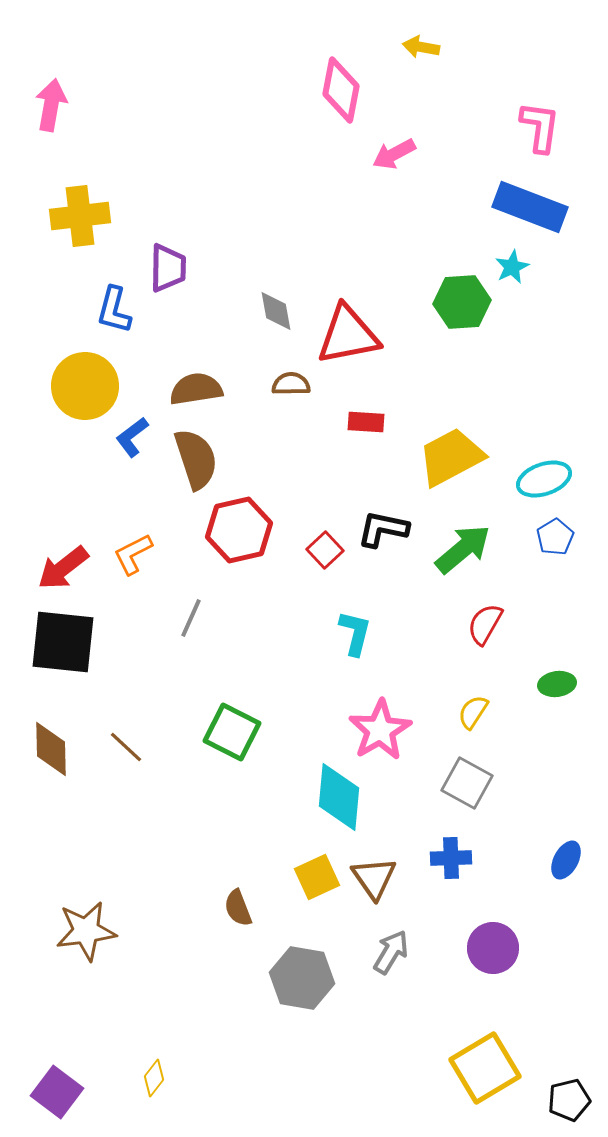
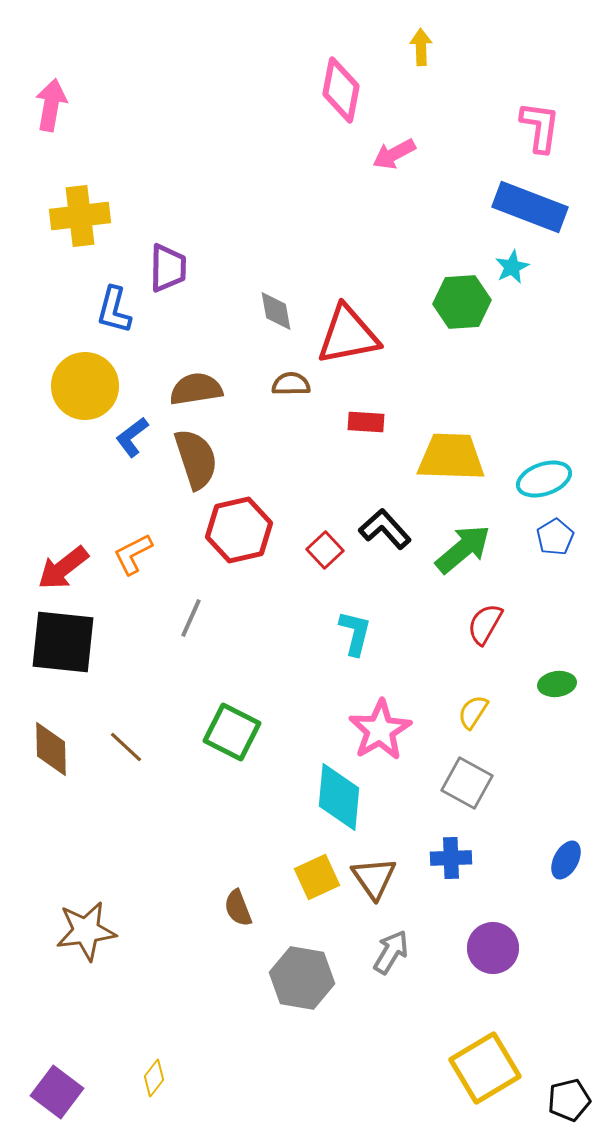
yellow arrow at (421, 47): rotated 78 degrees clockwise
yellow trapezoid at (451, 457): rotated 30 degrees clockwise
black L-shape at (383, 529): moved 2 px right; rotated 36 degrees clockwise
